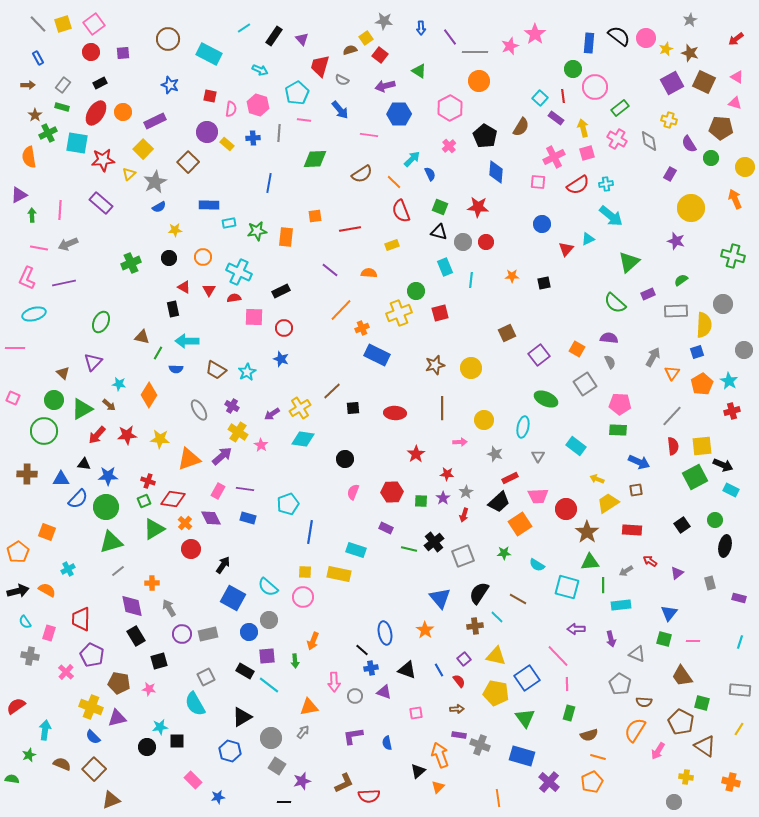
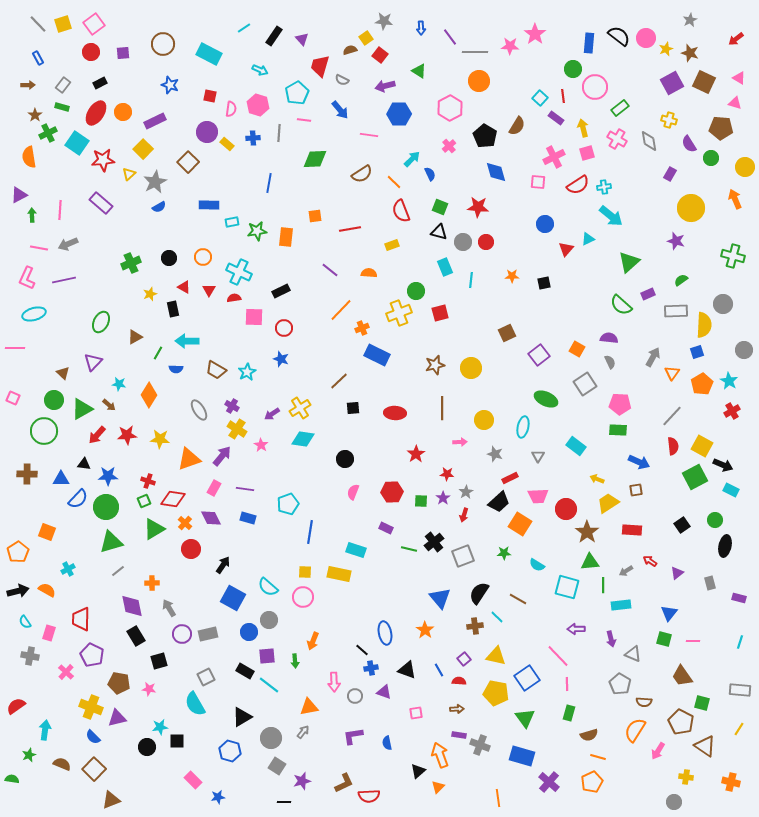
brown circle at (168, 39): moved 5 px left, 5 px down
pink star at (510, 46): rotated 24 degrees clockwise
pink triangle at (737, 77): moved 2 px right, 1 px down
brown semicircle at (521, 127): moved 4 px left, 1 px up
cyan square at (77, 143): rotated 25 degrees clockwise
blue diamond at (496, 172): rotated 20 degrees counterclockwise
cyan cross at (606, 184): moved 2 px left, 3 px down
cyan rectangle at (229, 223): moved 3 px right, 1 px up
blue circle at (542, 224): moved 3 px right
yellow star at (175, 230): moved 25 px left, 64 px down; rotated 16 degrees counterclockwise
purple line at (64, 283): moved 3 px up
green semicircle at (615, 303): moved 6 px right, 2 px down
brown triangle at (142, 337): moved 7 px left; rotated 42 degrees counterclockwise
brown line at (332, 391): moved 7 px right, 10 px up
red cross at (732, 411): rotated 14 degrees counterclockwise
yellow cross at (238, 432): moved 1 px left, 3 px up
yellow square at (702, 446): rotated 35 degrees clockwise
purple arrow at (222, 456): rotated 10 degrees counterclockwise
pink rectangle at (218, 491): moved 4 px left, 3 px up
orange square at (520, 524): rotated 25 degrees counterclockwise
gray triangle at (637, 654): moved 4 px left
red semicircle at (459, 681): rotated 48 degrees counterclockwise
